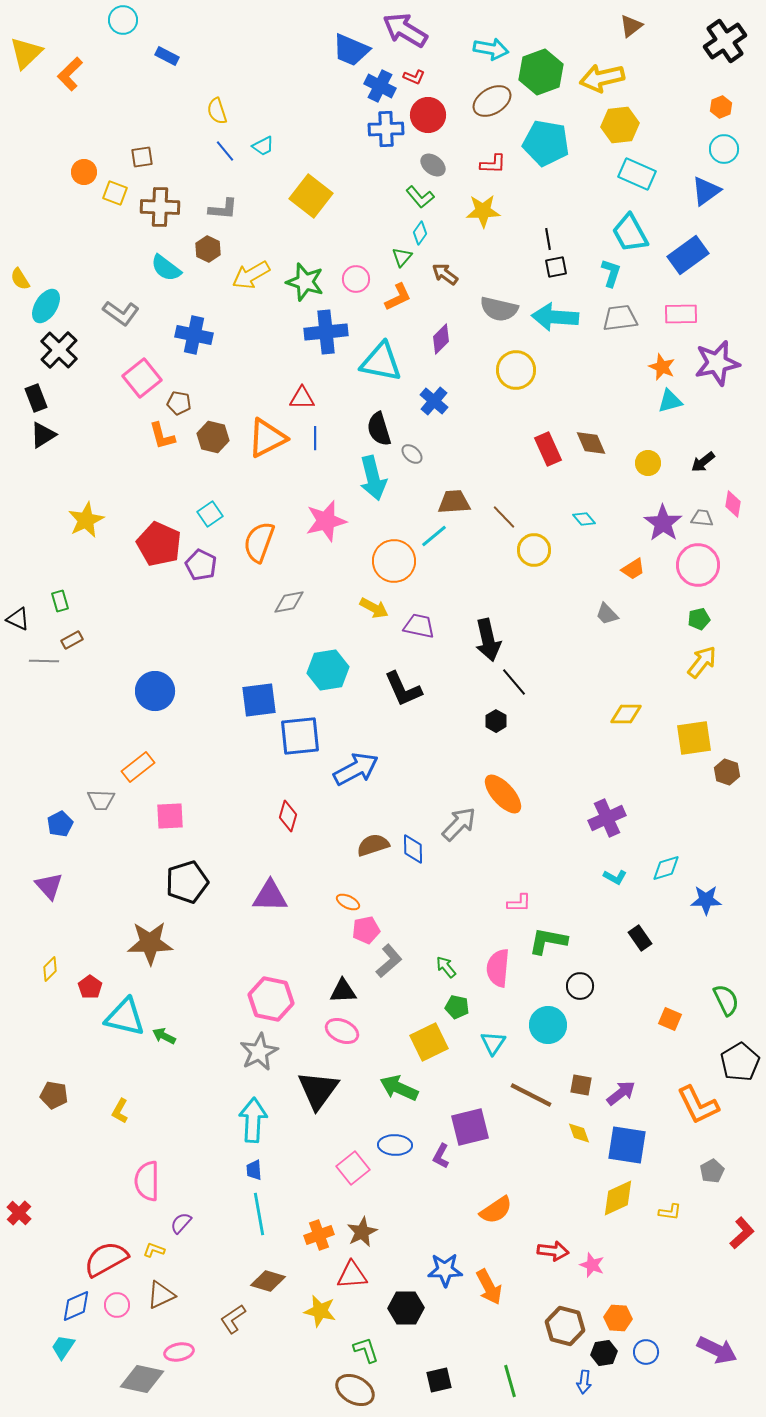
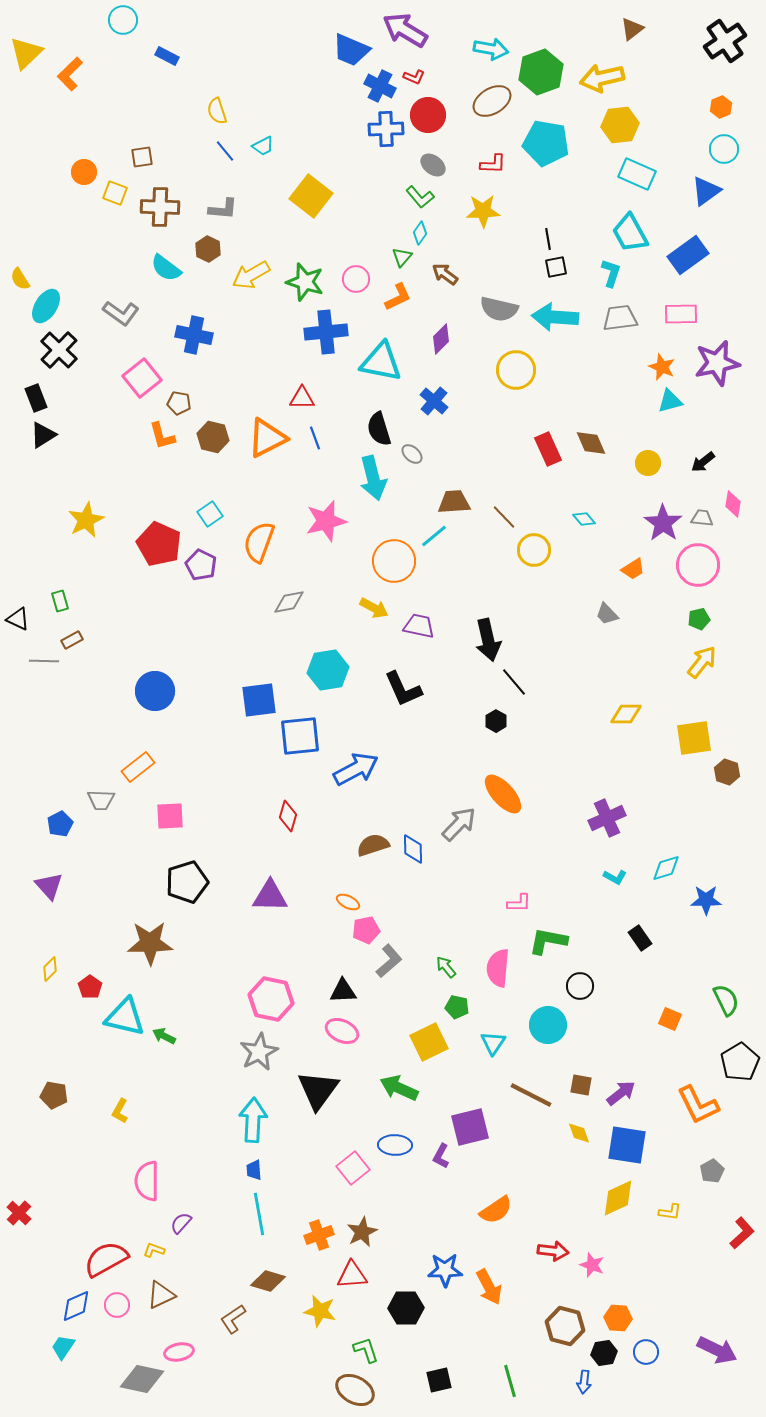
brown triangle at (631, 26): moved 1 px right, 3 px down
blue line at (315, 438): rotated 20 degrees counterclockwise
